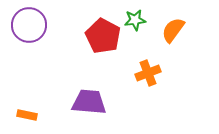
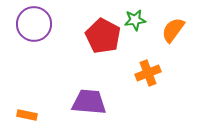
purple circle: moved 5 px right, 1 px up
